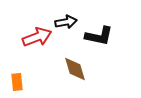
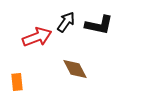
black arrow: rotated 45 degrees counterclockwise
black L-shape: moved 11 px up
brown diamond: rotated 12 degrees counterclockwise
